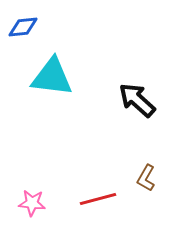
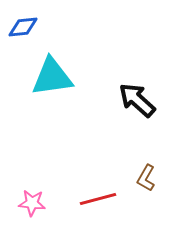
cyan triangle: rotated 15 degrees counterclockwise
